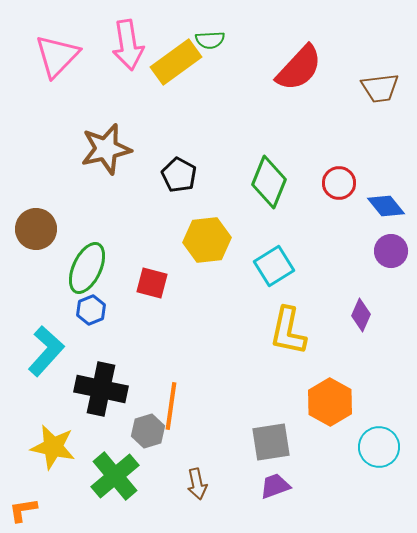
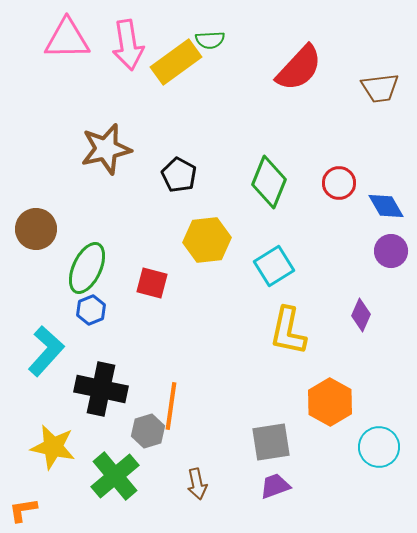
pink triangle: moved 10 px right, 17 px up; rotated 45 degrees clockwise
blue diamond: rotated 9 degrees clockwise
